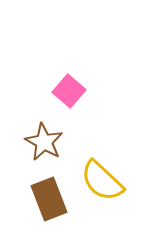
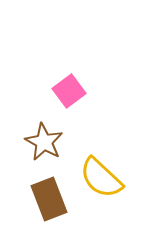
pink square: rotated 12 degrees clockwise
yellow semicircle: moved 1 px left, 3 px up
